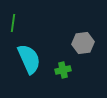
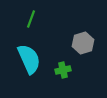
green line: moved 18 px right, 4 px up; rotated 12 degrees clockwise
gray hexagon: rotated 10 degrees counterclockwise
